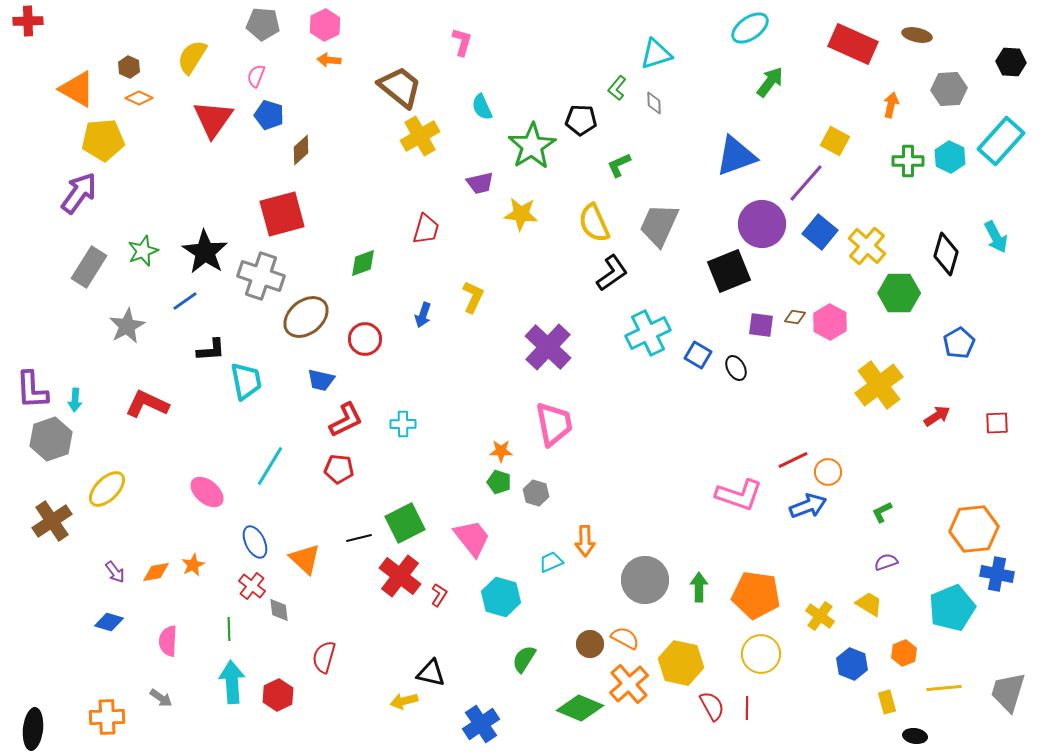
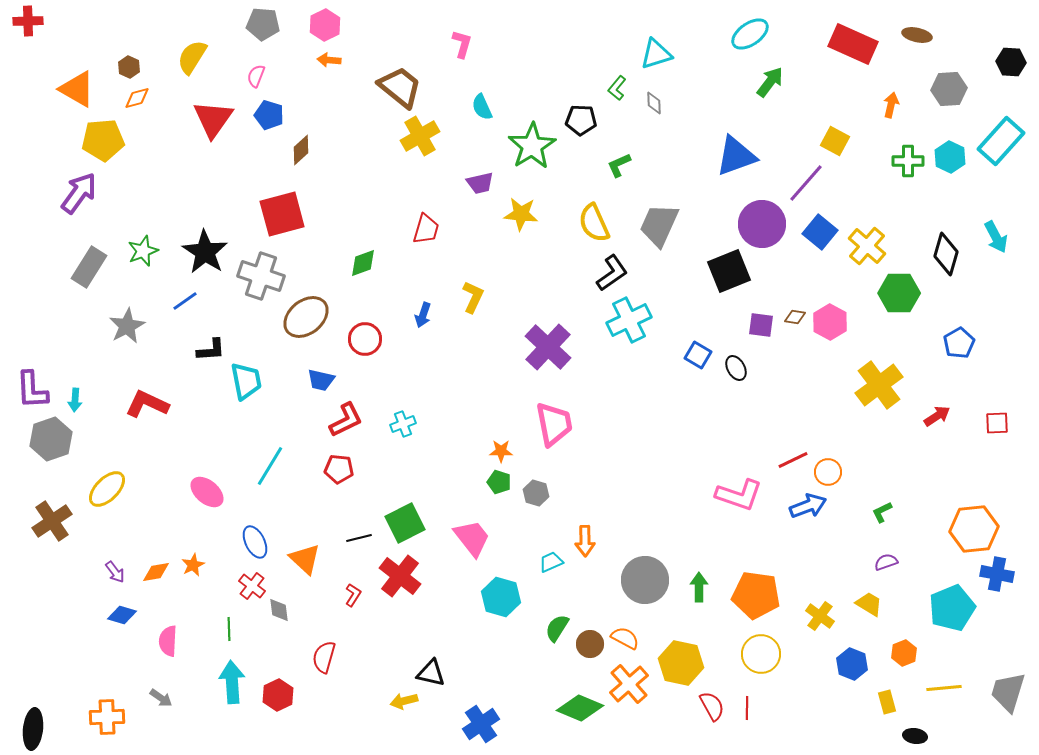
cyan ellipse at (750, 28): moved 6 px down
pink L-shape at (462, 42): moved 2 px down
orange diamond at (139, 98): moved 2 px left; rotated 40 degrees counterclockwise
cyan cross at (648, 333): moved 19 px left, 13 px up
cyan cross at (403, 424): rotated 20 degrees counterclockwise
red L-shape at (439, 595): moved 86 px left
blue diamond at (109, 622): moved 13 px right, 7 px up
green semicircle at (524, 659): moved 33 px right, 31 px up
